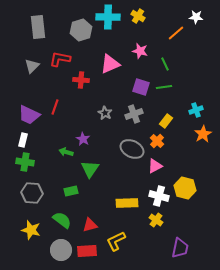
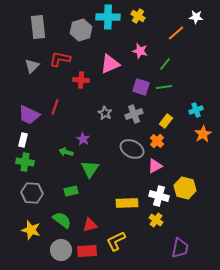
green line at (165, 64): rotated 64 degrees clockwise
